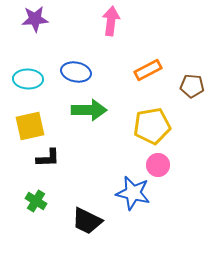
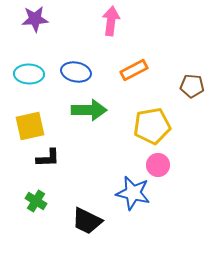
orange rectangle: moved 14 px left
cyan ellipse: moved 1 px right, 5 px up
